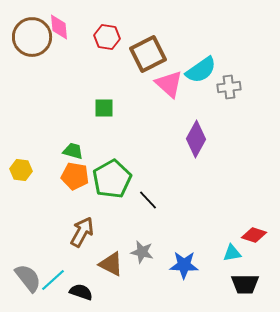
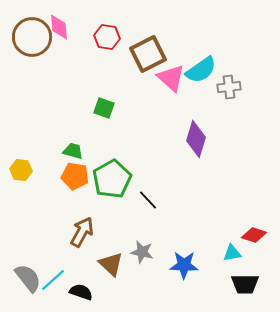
pink triangle: moved 2 px right, 6 px up
green square: rotated 20 degrees clockwise
purple diamond: rotated 12 degrees counterclockwise
brown triangle: rotated 16 degrees clockwise
